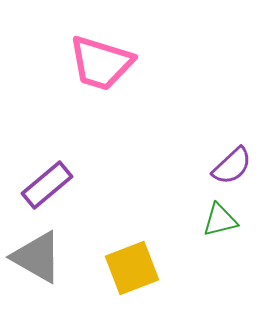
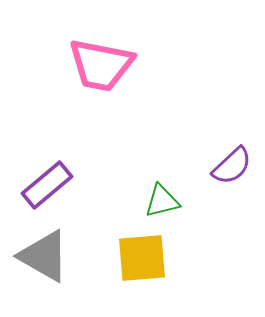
pink trapezoid: moved 2 px down; rotated 6 degrees counterclockwise
green triangle: moved 58 px left, 19 px up
gray triangle: moved 7 px right, 1 px up
yellow square: moved 10 px right, 10 px up; rotated 16 degrees clockwise
